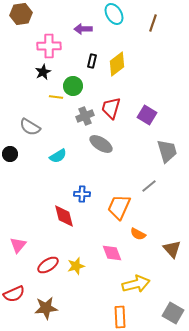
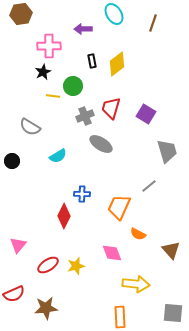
black rectangle: rotated 24 degrees counterclockwise
yellow line: moved 3 px left, 1 px up
purple square: moved 1 px left, 1 px up
black circle: moved 2 px right, 7 px down
red diamond: rotated 40 degrees clockwise
brown triangle: moved 1 px left, 1 px down
yellow arrow: rotated 20 degrees clockwise
gray square: rotated 25 degrees counterclockwise
